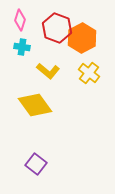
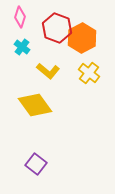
pink diamond: moved 3 px up
cyan cross: rotated 28 degrees clockwise
